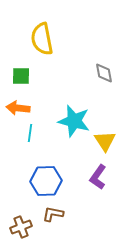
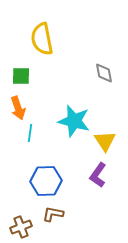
orange arrow: rotated 115 degrees counterclockwise
purple L-shape: moved 2 px up
